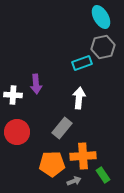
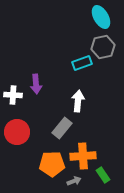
white arrow: moved 1 px left, 3 px down
